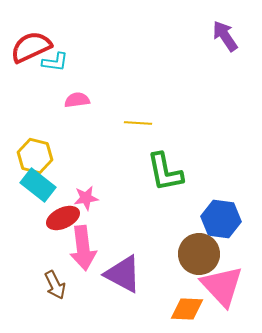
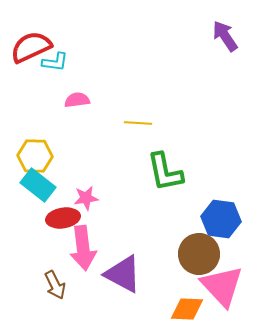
yellow hexagon: rotated 12 degrees counterclockwise
red ellipse: rotated 16 degrees clockwise
